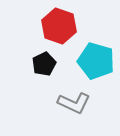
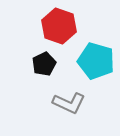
gray L-shape: moved 5 px left
